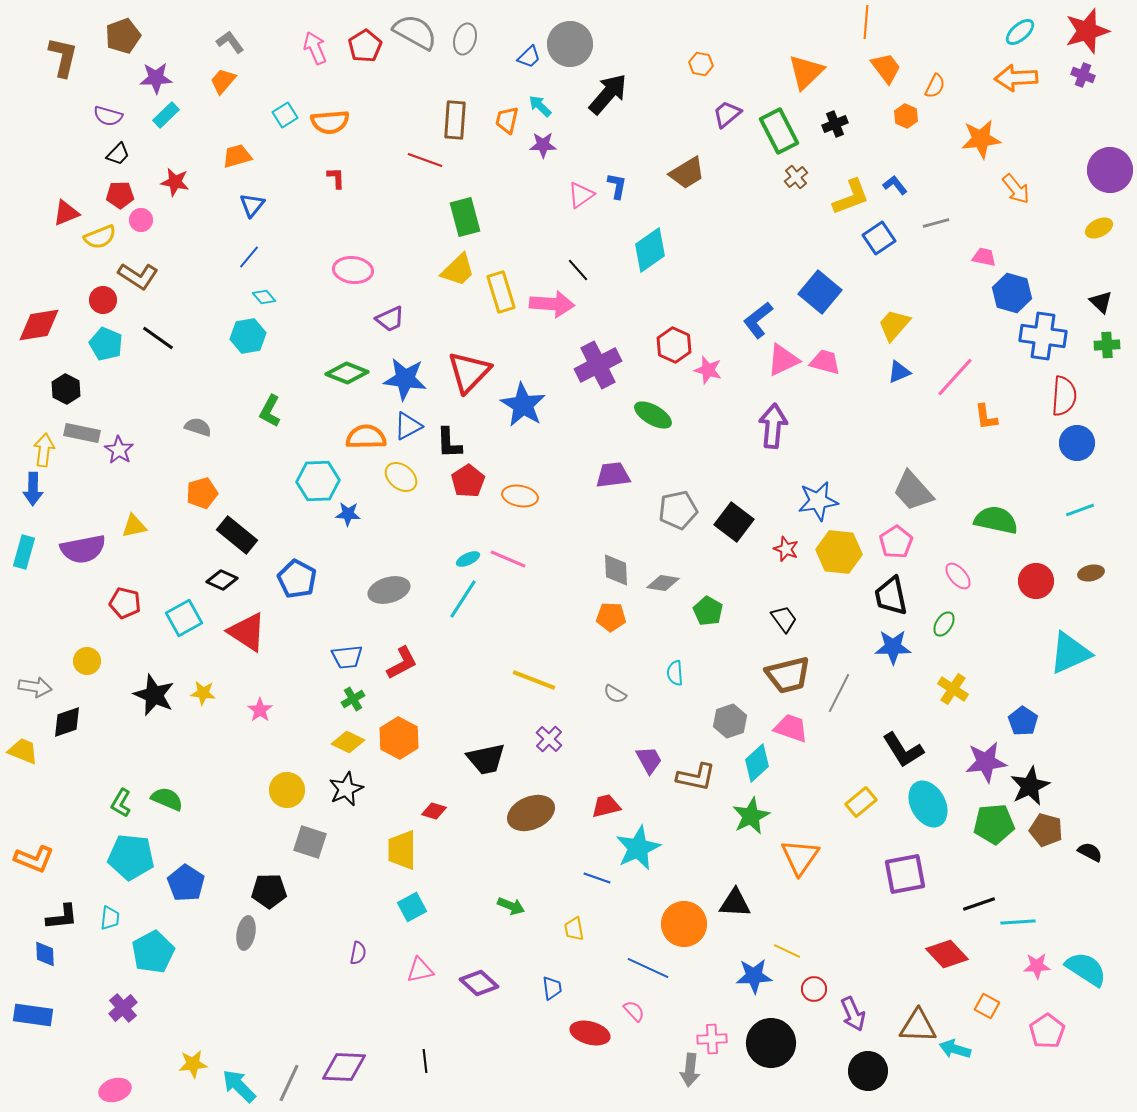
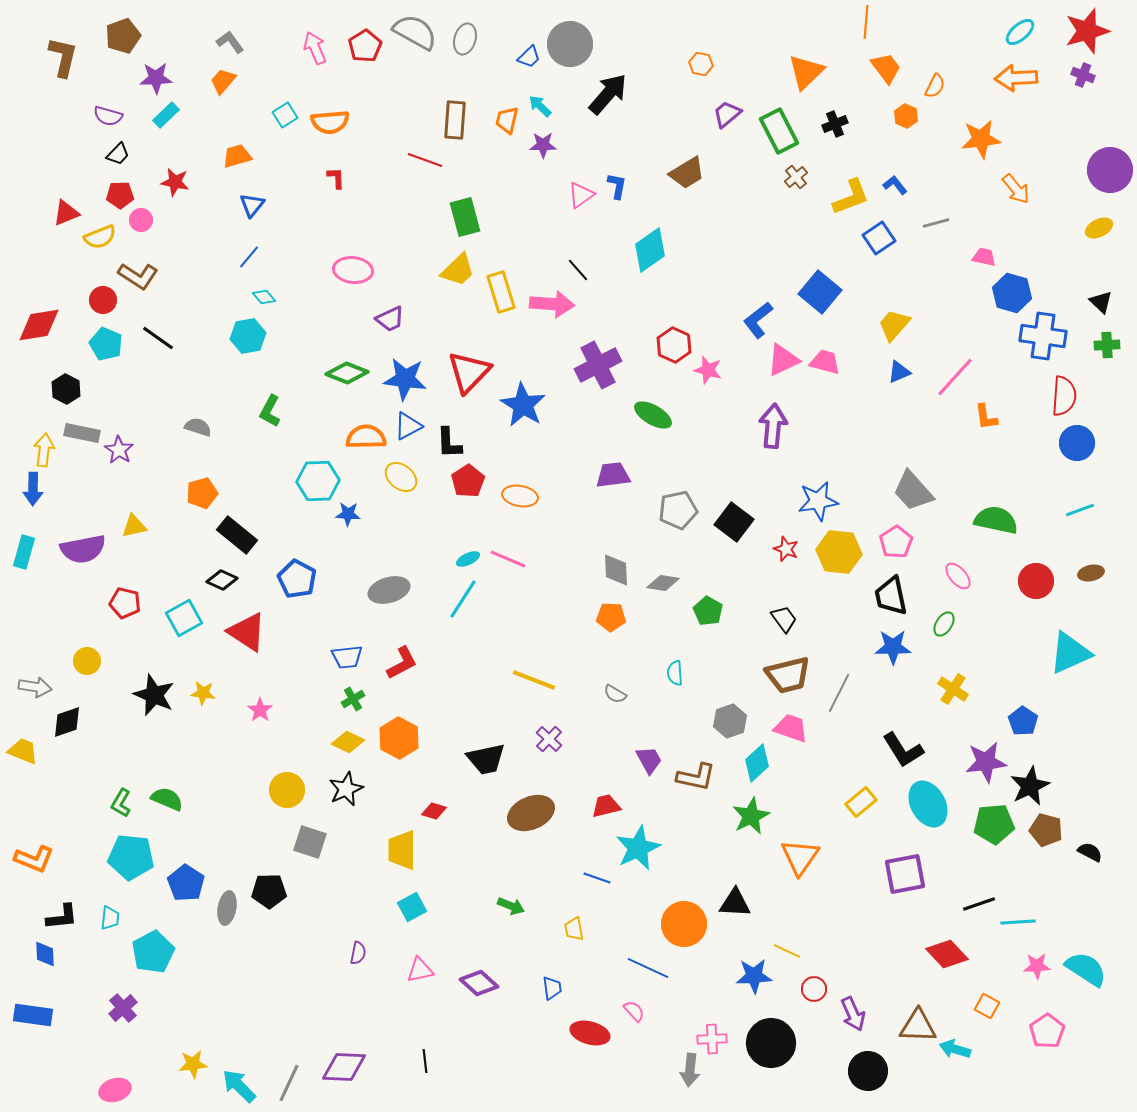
gray ellipse at (246, 933): moved 19 px left, 25 px up
